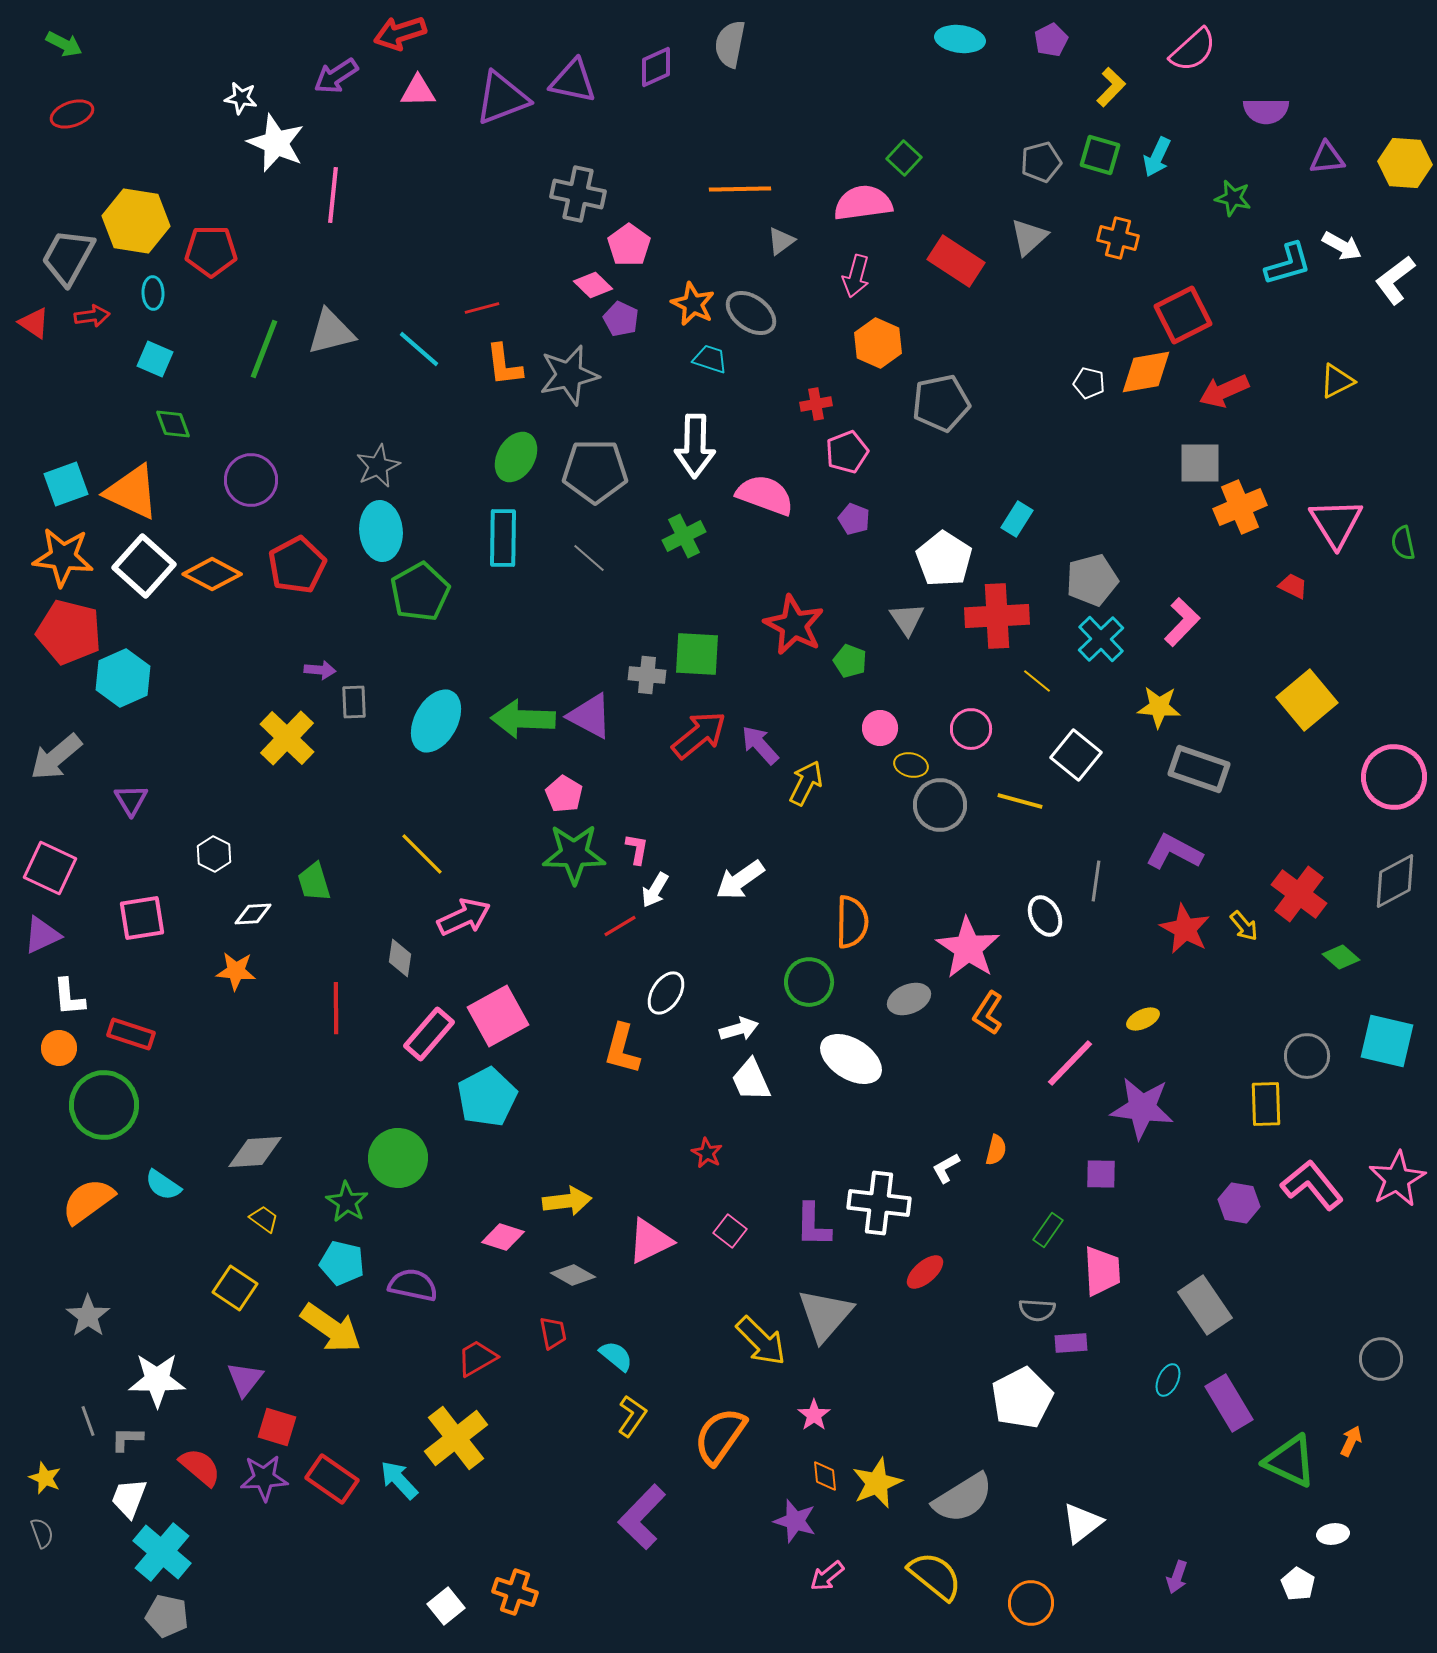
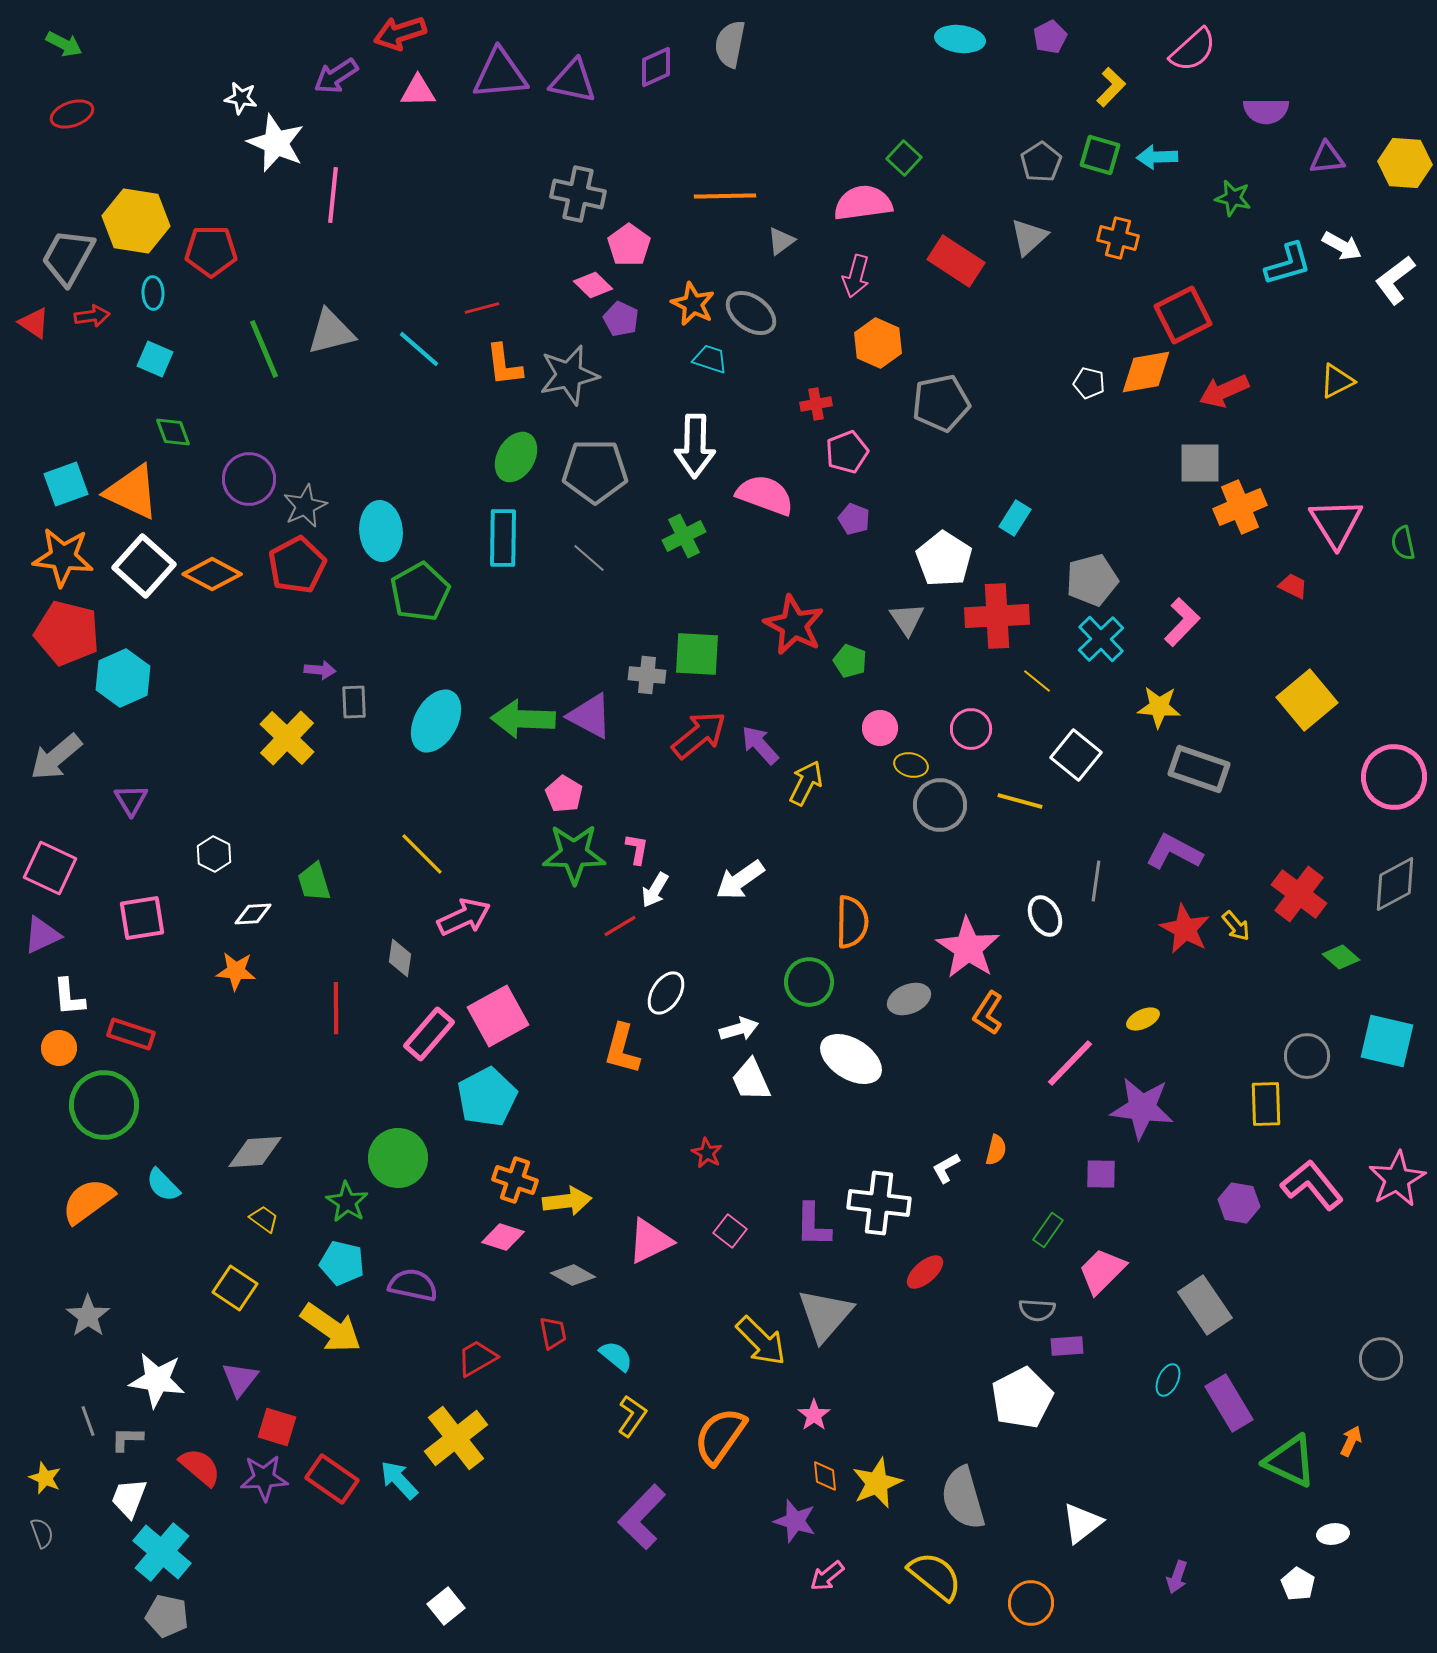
purple pentagon at (1051, 40): moved 1 px left, 3 px up
purple triangle at (502, 98): moved 2 px left, 24 px up; rotated 16 degrees clockwise
cyan arrow at (1157, 157): rotated 63 degrees clockwise
gray pentagon at (1041, 162): rotated 18 degrees counterclockwise
orange line at (740, 189): moved 15 px left, 7 px down
green line at (264, 349): rotated 44 degrees counterclockwise
green diamond at (173, 424): moved 8 px down
gray star at (378, 466): moved 73 px left, 40 px down
purple circle at (251, 480): moved 2 px left, 1 px up
cyan rectangle at (1017, 519): moved 2 px left, 1 px up
red pentagon at (69, 632): moved 2 px left, 1 px down
gray diamond at (1395, 881): moved 3 px down
yellow arrow at (1244, 926): moved 8 px left
cyan semicircle at (163, 1185): rotated 12 degrees clockwise
pink trapezoid at (1102, 1271): rotated 132 degrees counterclockwise
purple rectangle at (1071, 1343): moved 4 px left, 3 px down
purple triangle at (245, 1379): moved 5 px left
white star at (157, 1380): rotated 8 degrees clockwise
gray semicircle at (963, 1498): rotated 106 degrees clockwise
orange cross at (515, 1592): moved 412 px up
